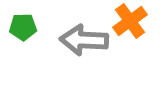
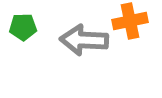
orange cross: rotated 24 degrees clockwise
